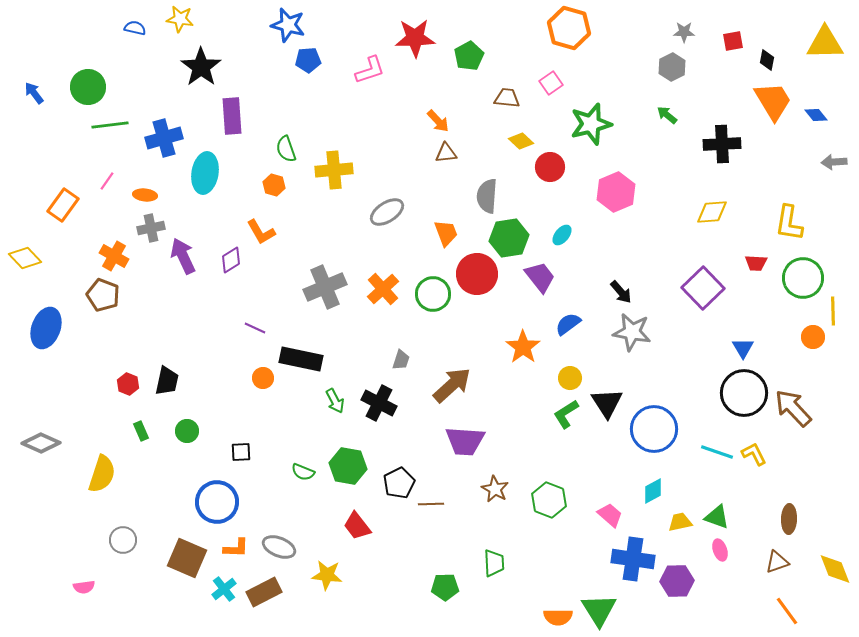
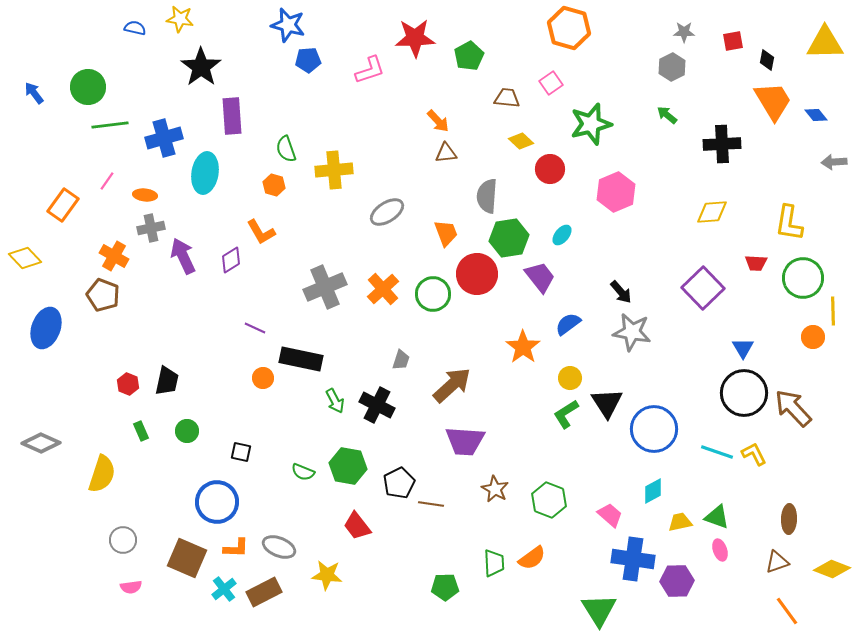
red circle at (550, 167): moved 2 px down
black cross at (379, 403): moved 2 px left, 2 px down
black square at (241, 452): rotated 15 degrees clockwise
brown line at (431, 504): rotated 10 degrees clockwise
yellow diamond at (835, 569): moved 3 px left; rotated 48 degrees counterclockwise
pink semicircle at (84, 587): moved 47 px right
orange semicircle at (558, 617): moved 26 px left, 59 px up; rotated 36 degrees counterclockwise
